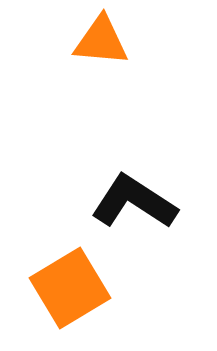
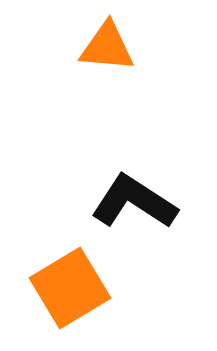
orange triangle: moved 6 px right, 6 px down
